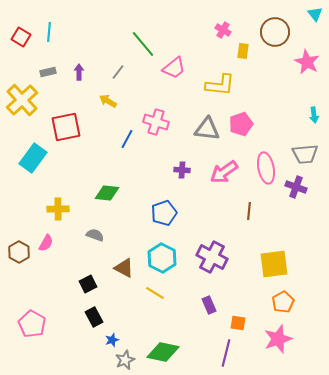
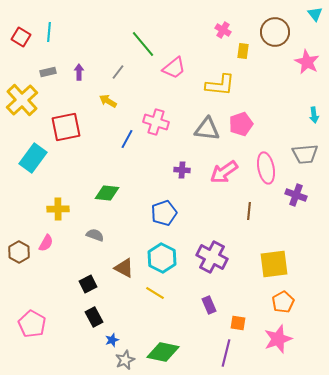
purple cross at (296, 187): moved 8 px down
